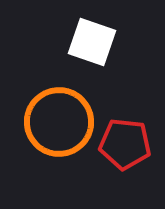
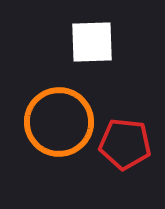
white square: rotated 21 degrees counterclockwise
